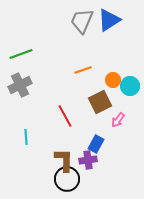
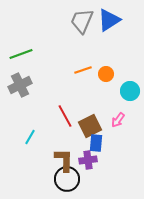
orange circle: moved 7 px left, 6 px up
cyan circle: moved 5 px down
brown square: moved 10 px left, 24 px down
cyan line: moved 4 px right; rotated 35 degrees clockwise
blue rectangle: moved 1 px up; rotated 24 degrees counterclockwise
